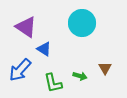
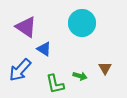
green L-shape: moved 2 px right, 1 px down
